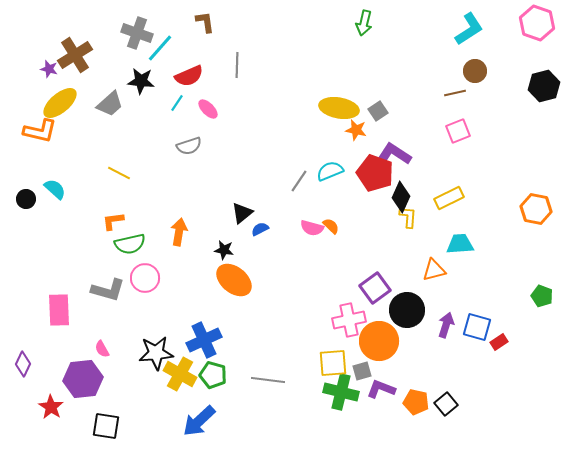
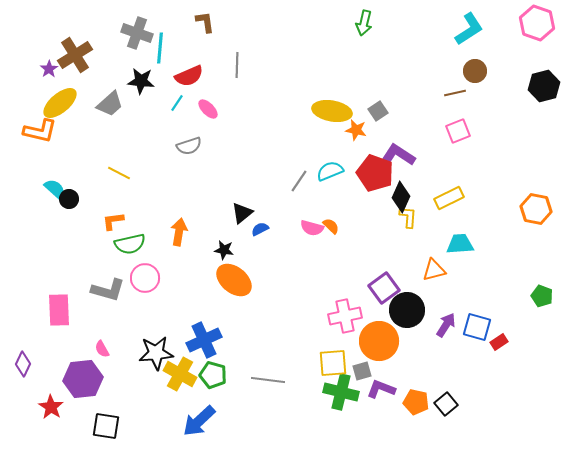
cyan line at (160, 48): rotated 36 degrees counterclockwise
purple star at (49, 69): rotated 24 degrees clockwise
yellow ellipse at (339, 108): moved 7 px left, 3 px down
purple L-shape at (394, 154): moved 4 px right, 1 px down
black circle at (26, 199): moved 43 px right
purple square at (375, 288): moved 9 px right
pink cross at (349, 320): moved 4 px left, 4 px up
purple arrow at (446, 325): rotated 15 degrees clockwise
